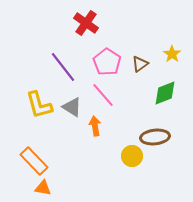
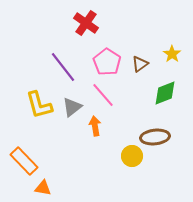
gray triangle: rotated 50 degrees clockwise
orange rectangle: moved 10 px left
